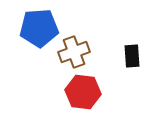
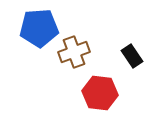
black rectangle: rotated 30 degrees counterclockwise
red hexagon: moved 17 px right, 1 px down
